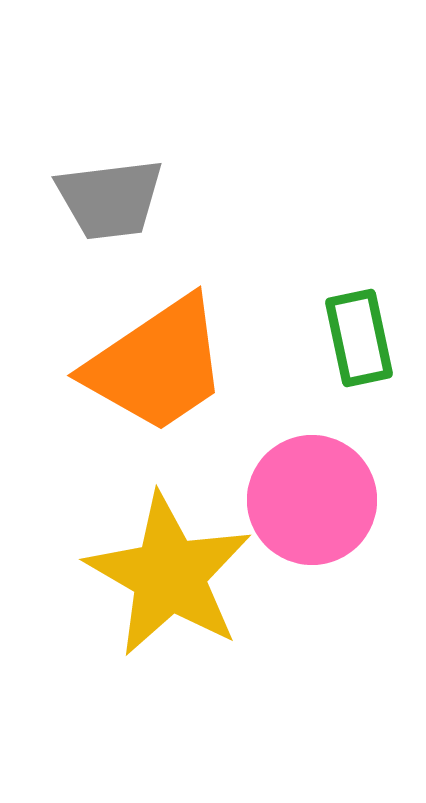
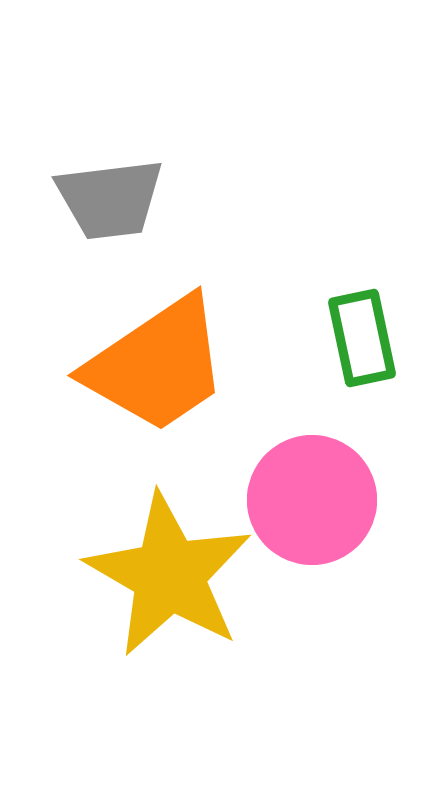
green rectangle: moved 3 px right
